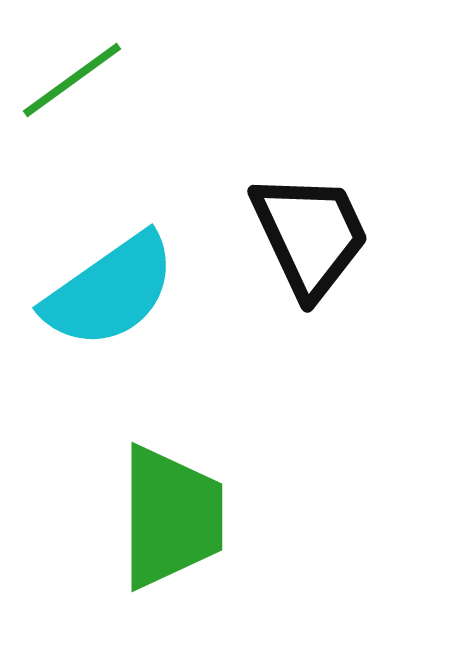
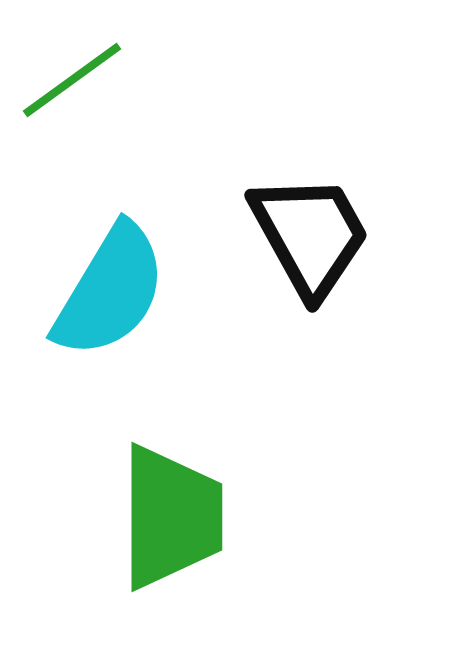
black trapezoid: rotated 4 degrees counterclockwise
cyan semicircle: rotated 24 degrees counterclockwise
